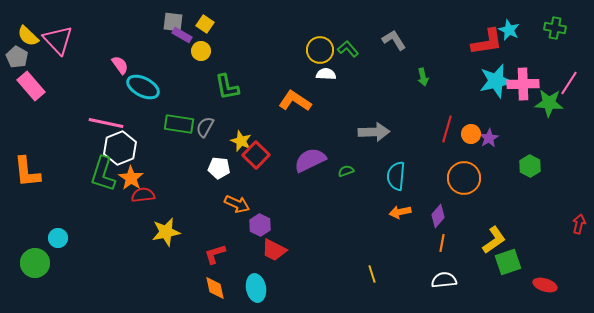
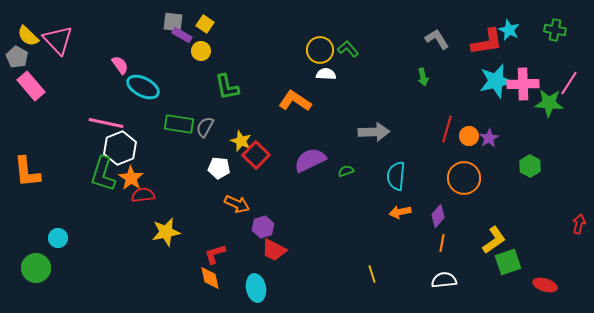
green cross at (555, 28): moved 2 px down
gray L-shape at (394, 40): moved 43 px right, 1 px up
orange circle at (471, 134): moved 2 px left, 2 px down
purple hexagon at (260, 225): moved 3 px right, 2 px down; rotated 15 degrees clockwise
green circle at (35, 263): moved 1 px right, 5 px down
orange diamond at (215, 288): moved 5 px left, 10 px up
